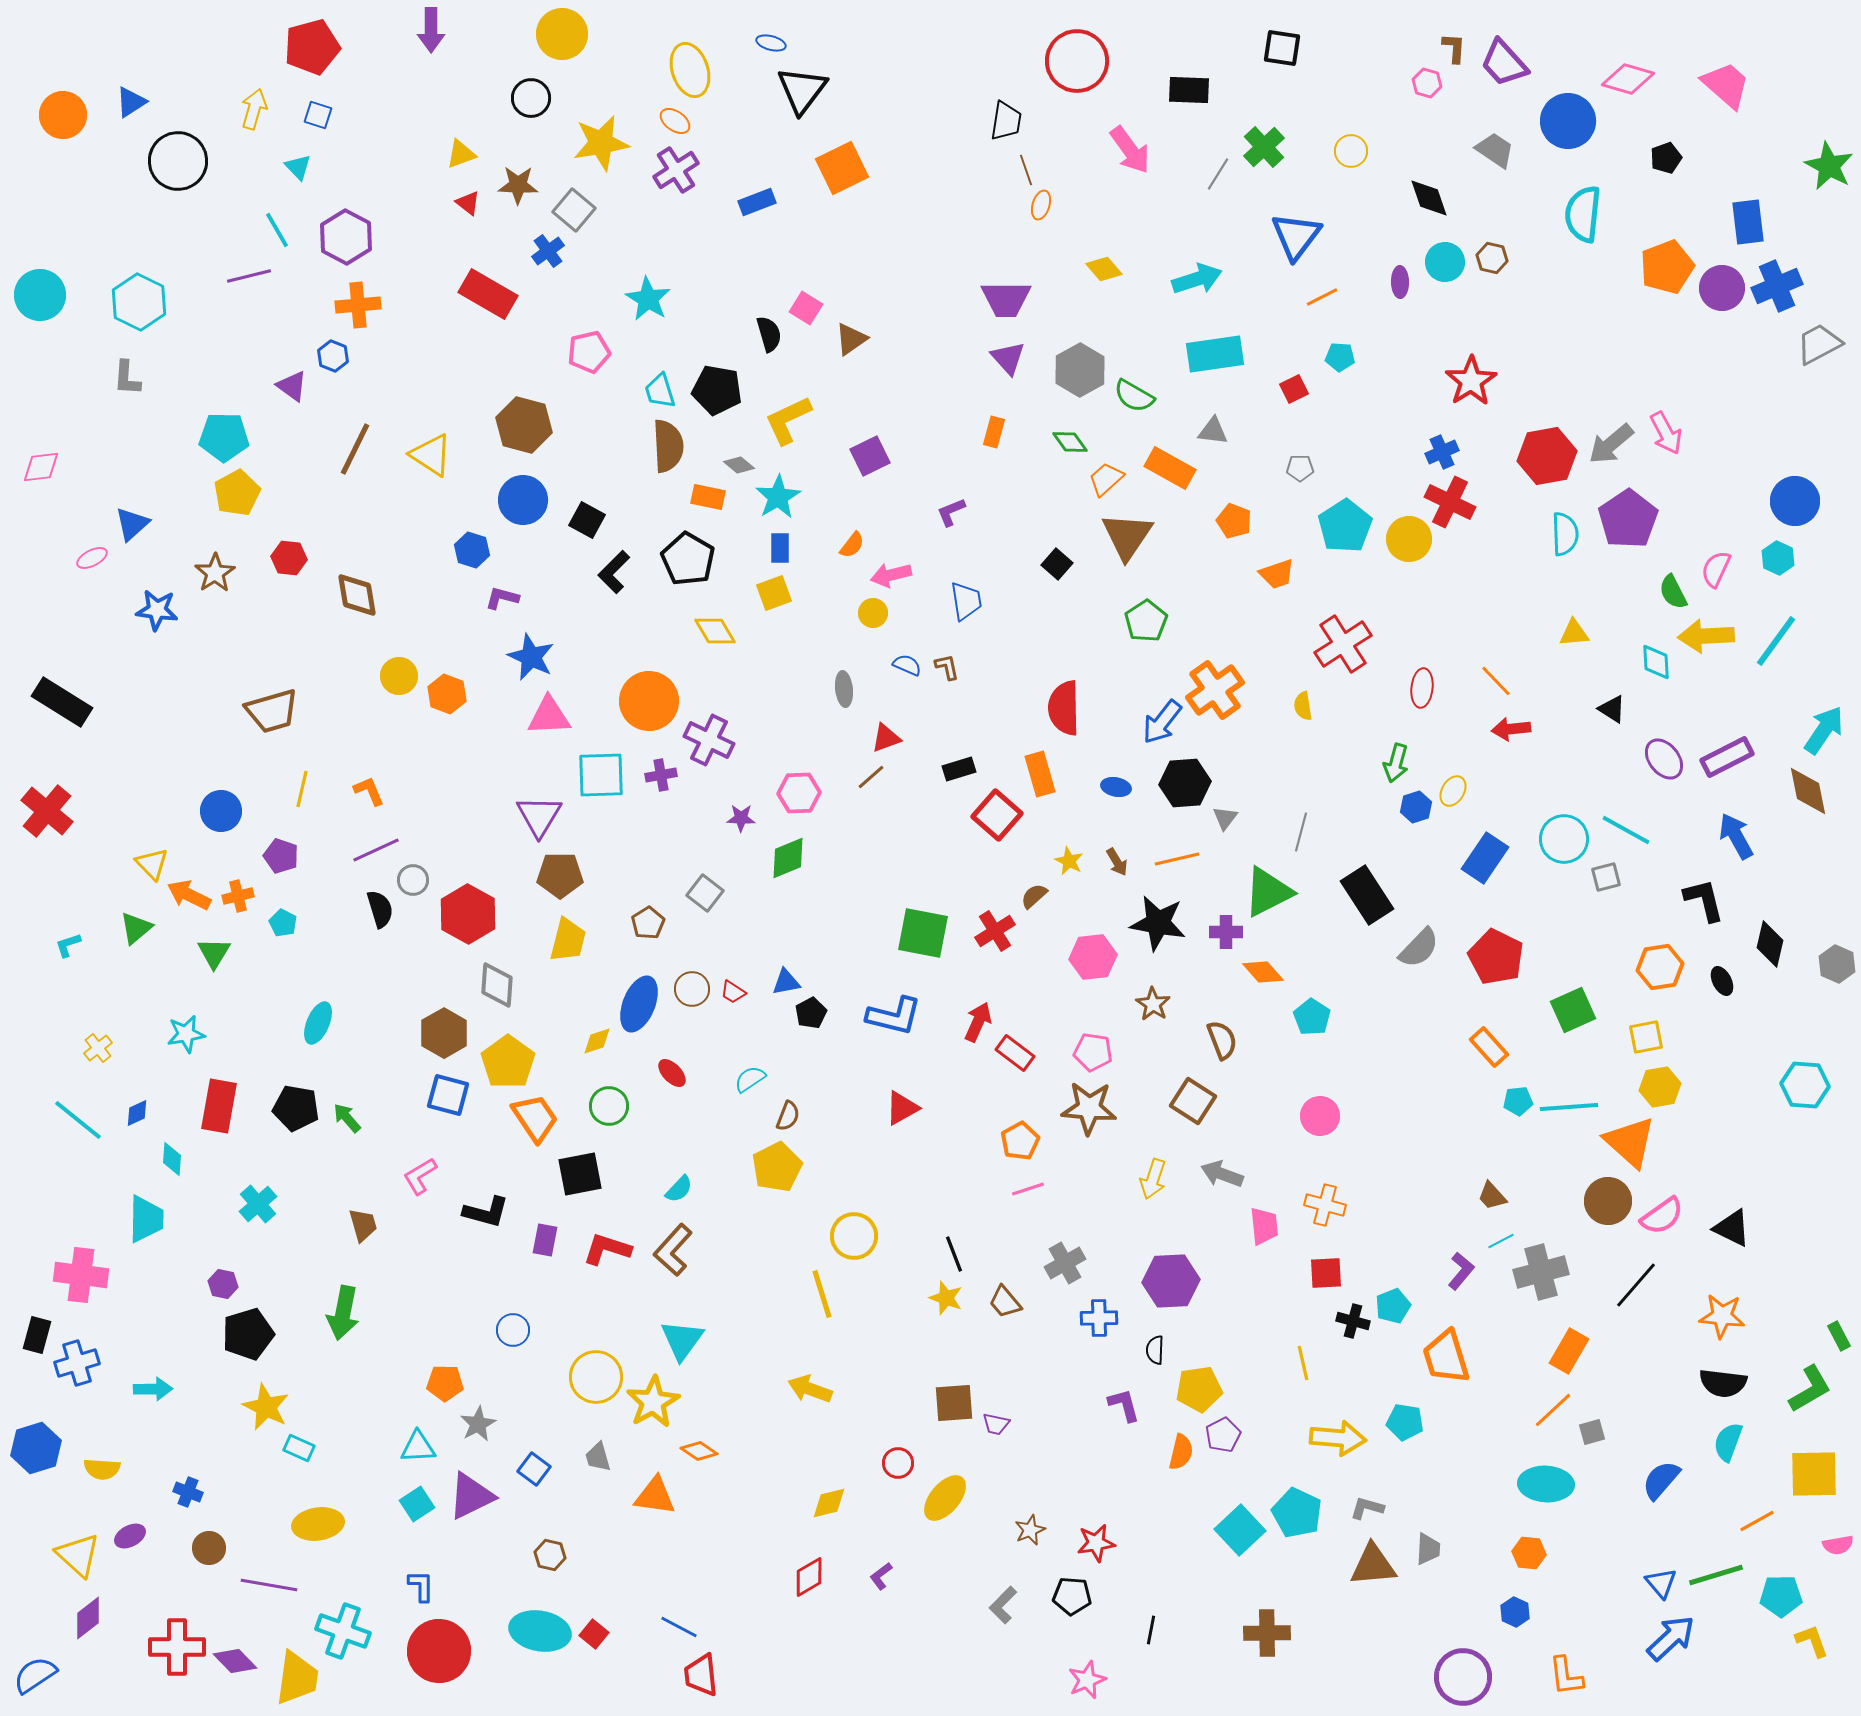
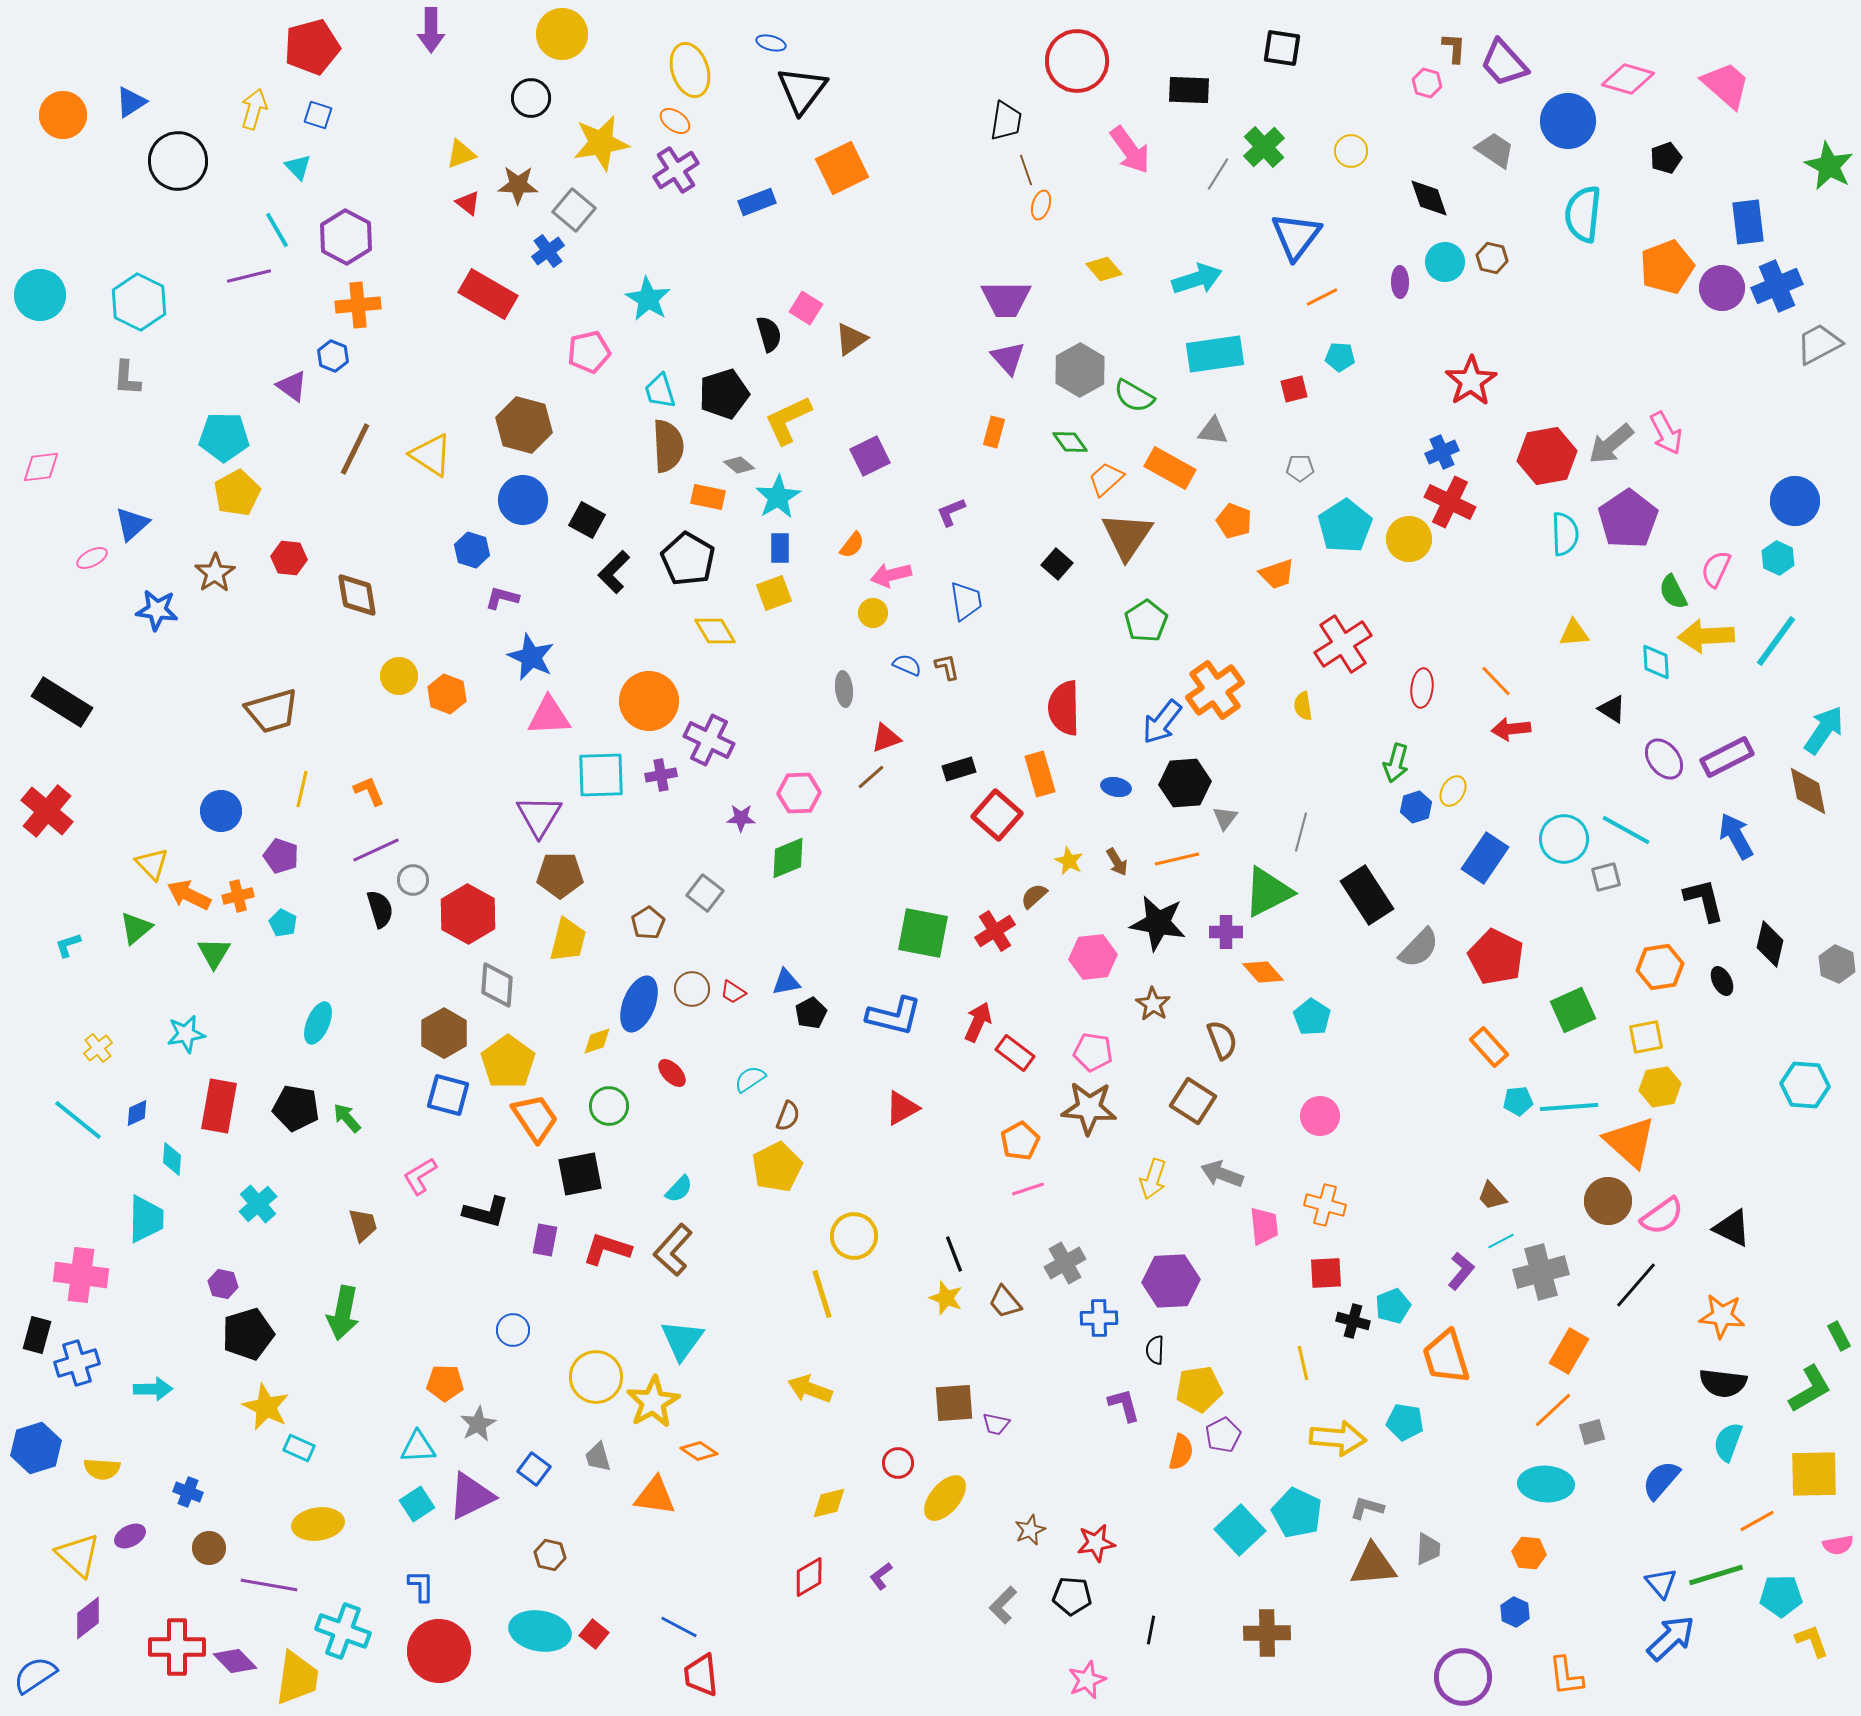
red square at (1294, 389): rotated 12 degrees clockwise
black pentagon at (717, 390): moved 7 px right, 4 px down; rotated 27 degrees counterclockwise
